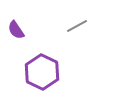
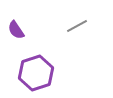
purple hexagon: moved 6 px left, 1 px down; rotated 16 degrees clockwise
